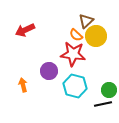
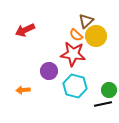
orange arrow: moved 5 px down; rotated 80 degrees counterclockwise
